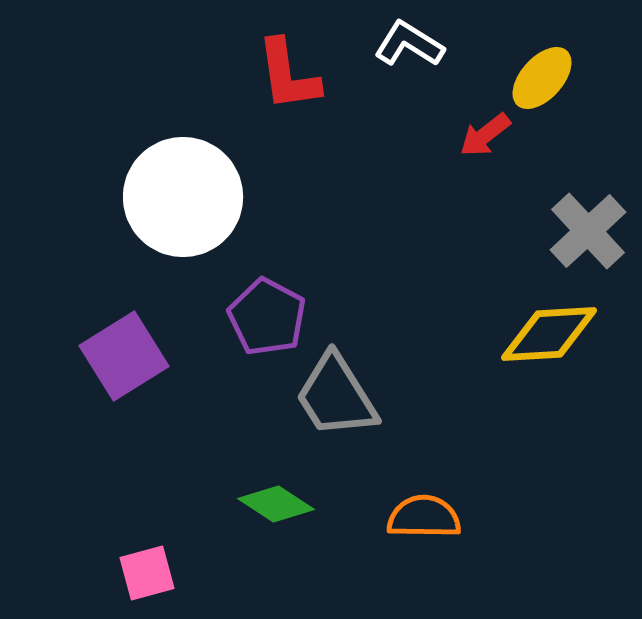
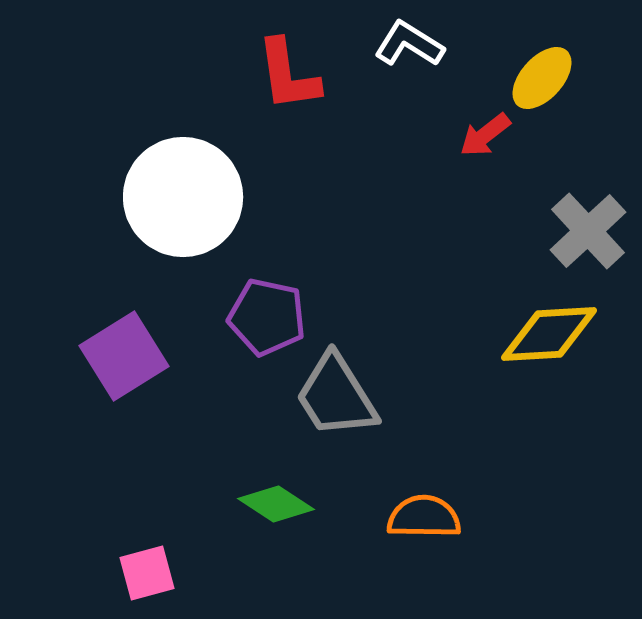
purple pentagon: rotated 16 degrees counterclockwise
